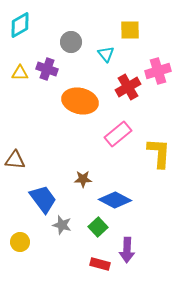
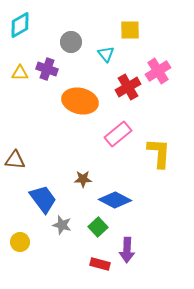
pink cross: rotated 15 degrees counterclockwise
